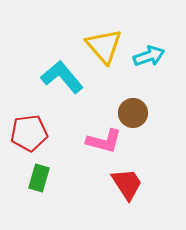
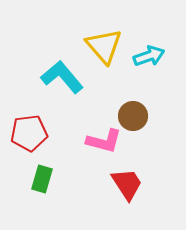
brown circle: moved 3 px down
green rectangle: moved 3 px right, 1 px down
